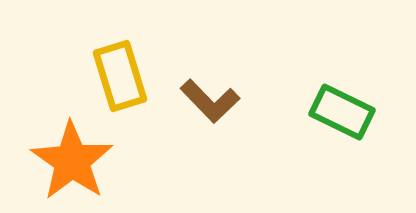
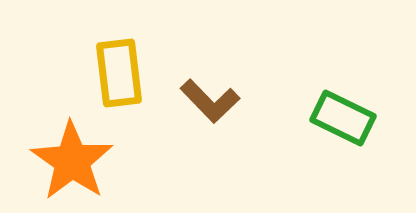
yellow rectangle: moved 1 px left, 3 px up; rotated 10 degrees clockwise
green rectangle: moved 1 px right, 6 px down
